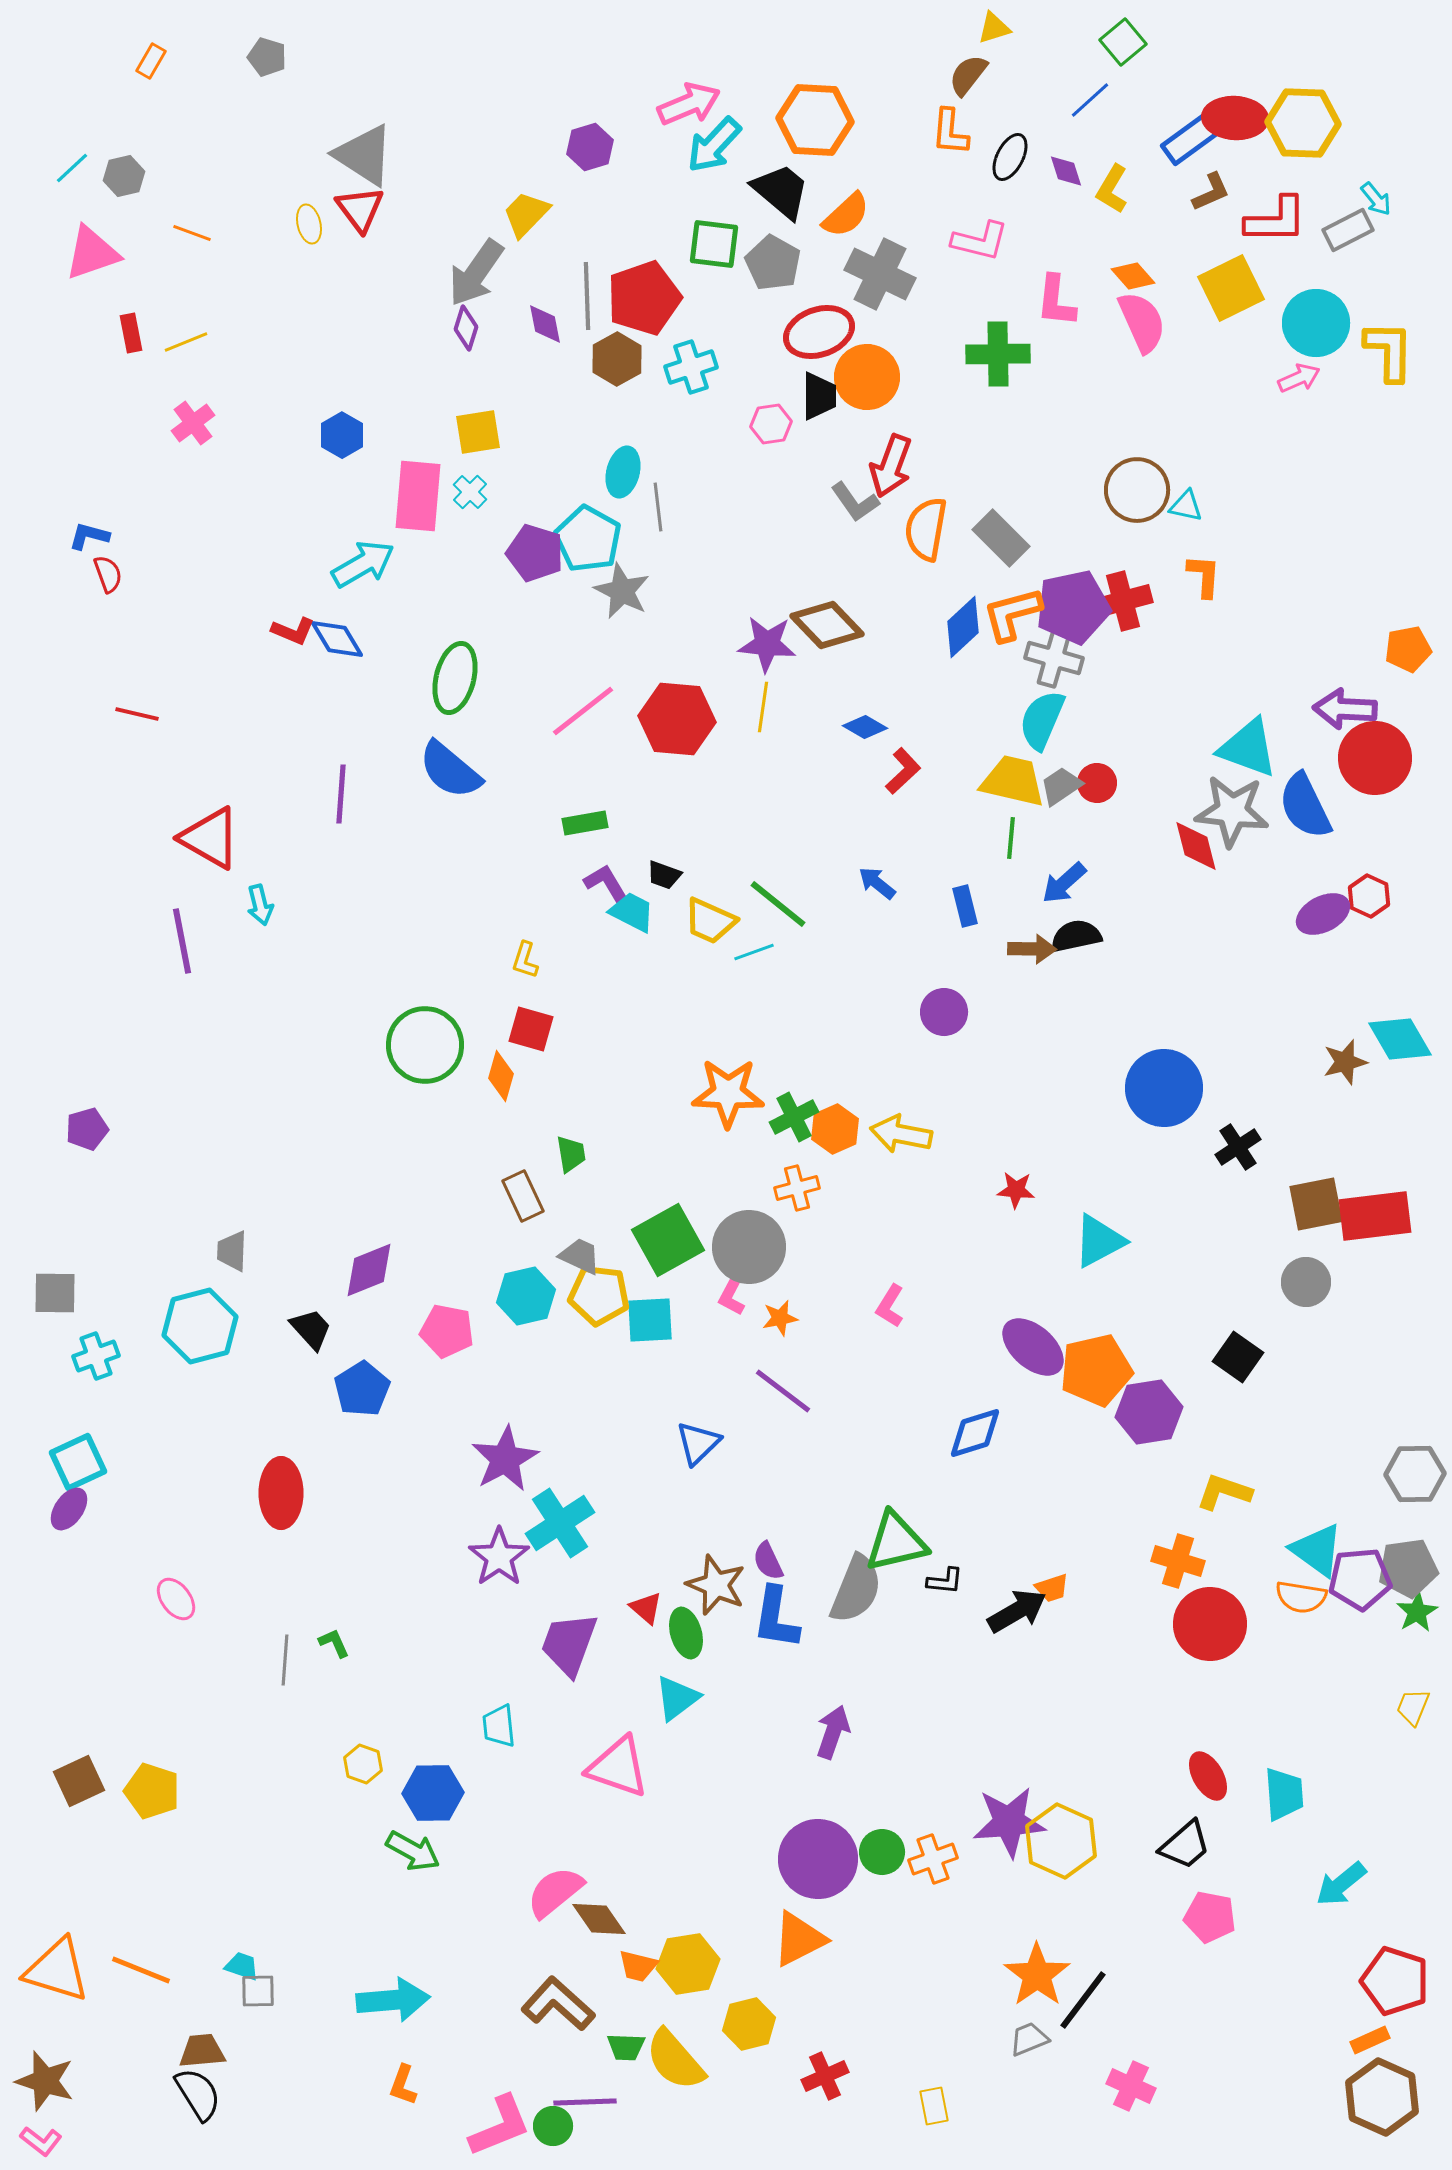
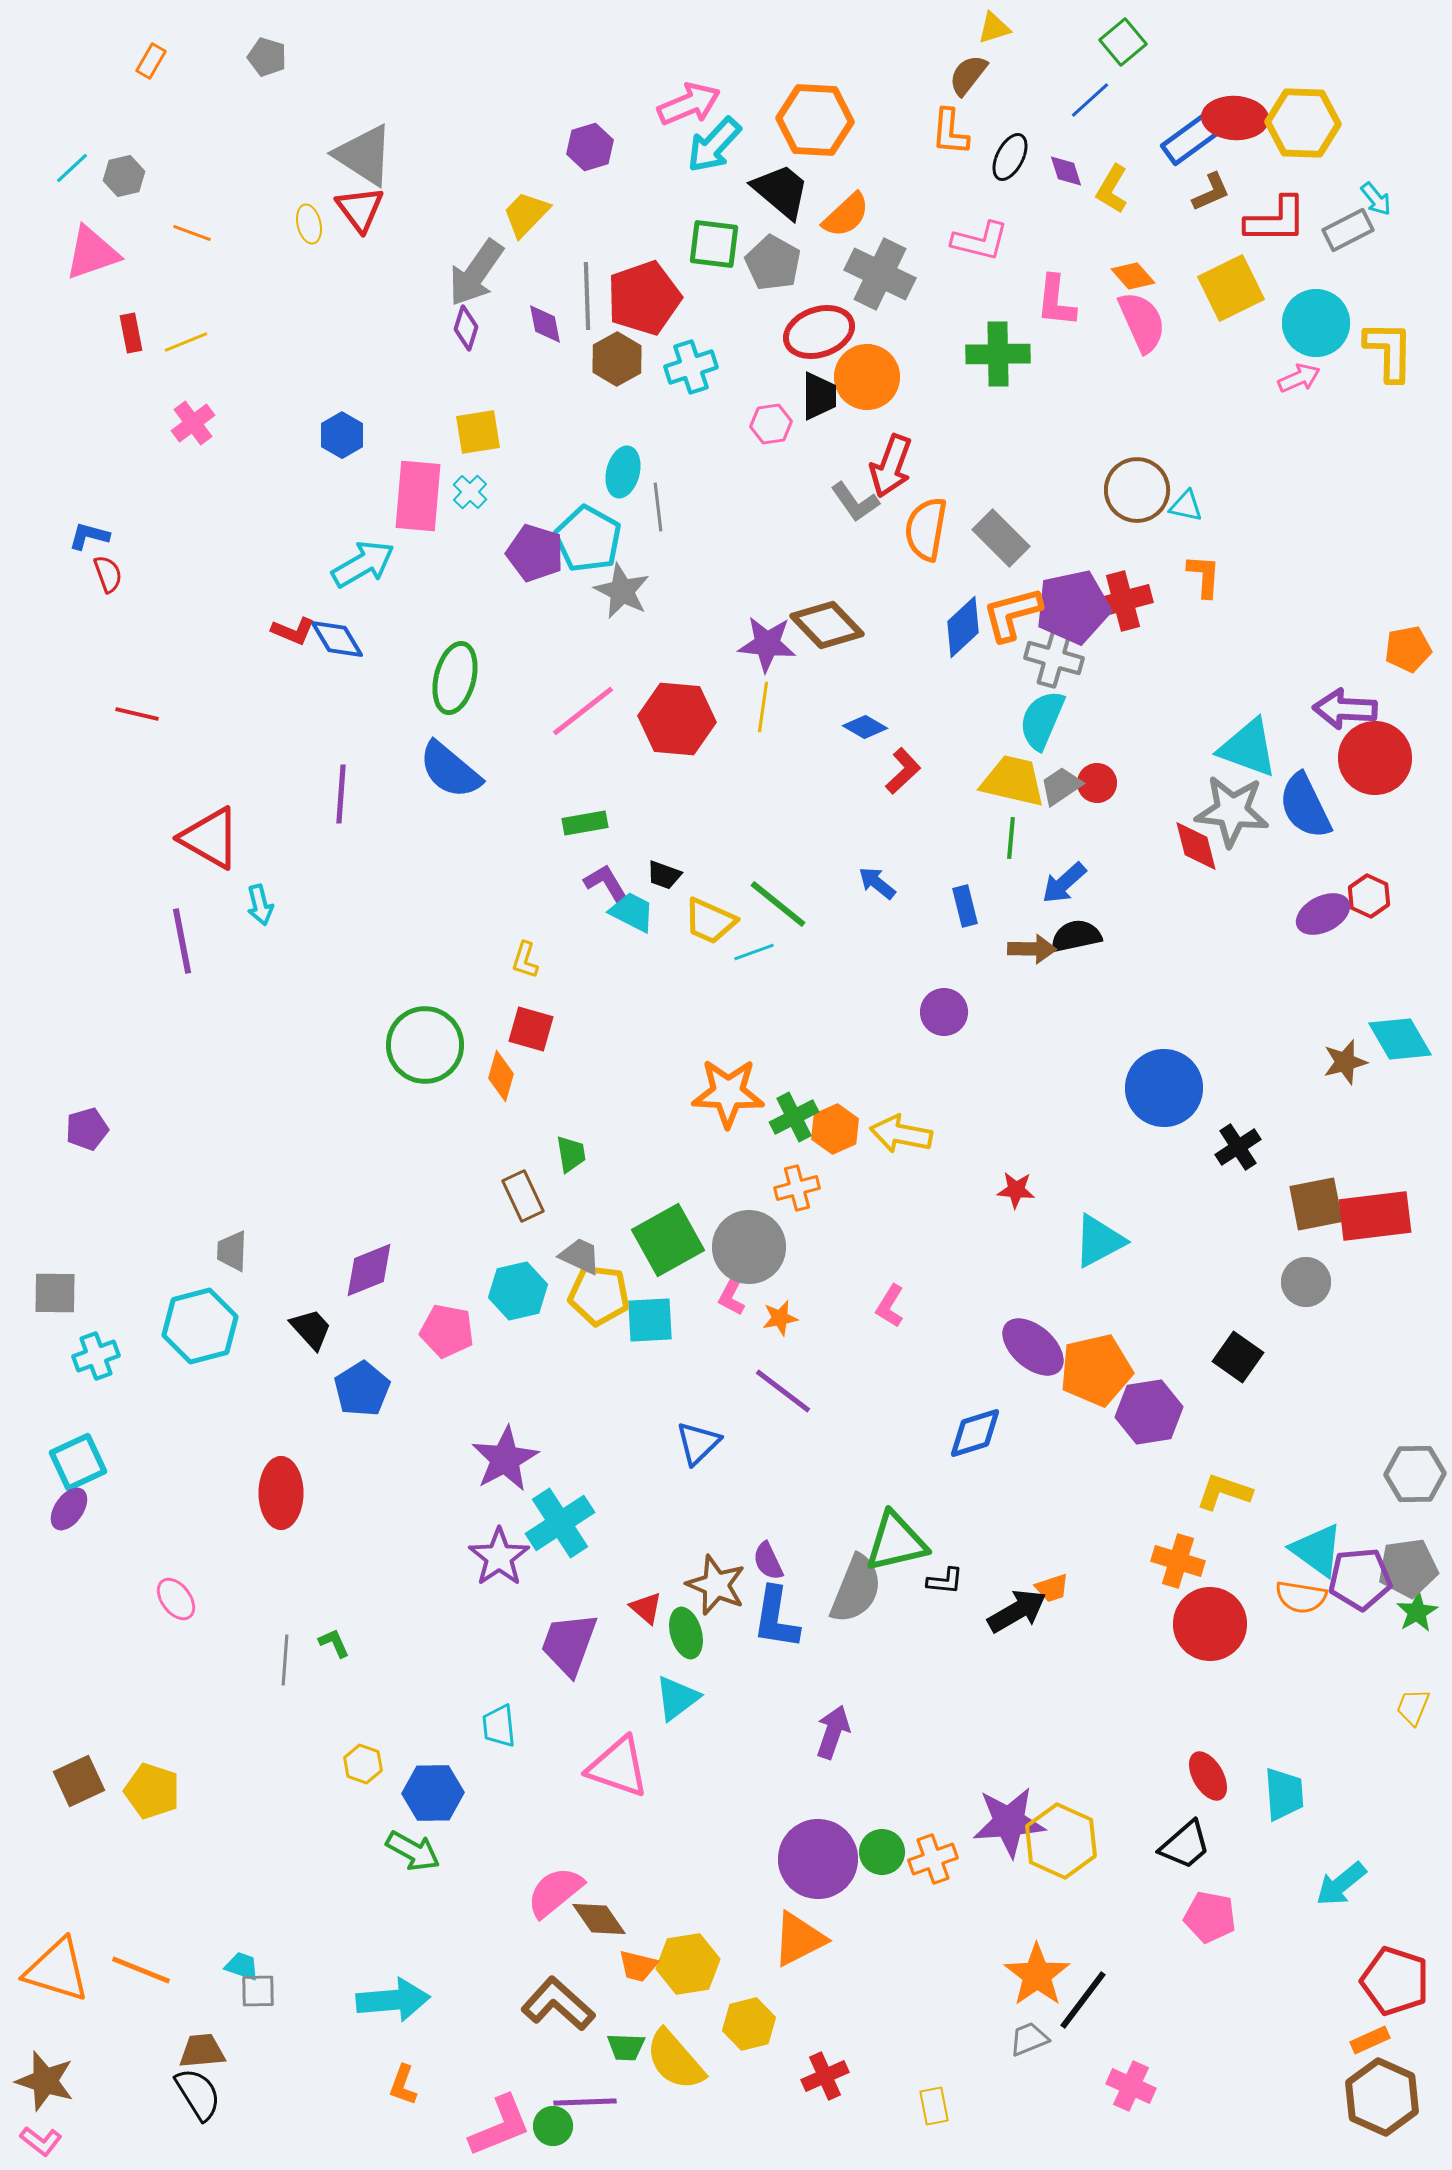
cyan hexagon at (526, 1296): moved 8 px left, 5 px up
